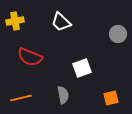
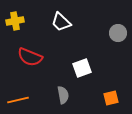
gray circle: moved 1 px up
orange line: moved 3 px left, 2 px down
